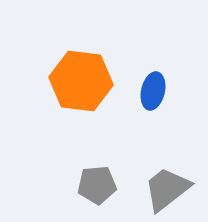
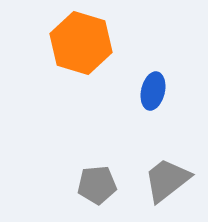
orange hexagon: moved 38 px up; rotated 10 degrees clockwise
gray trapezoid: moved 9 px up
